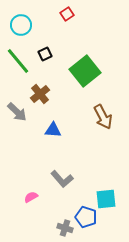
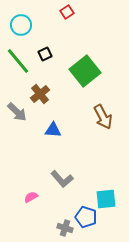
red square: moved 2 px up
